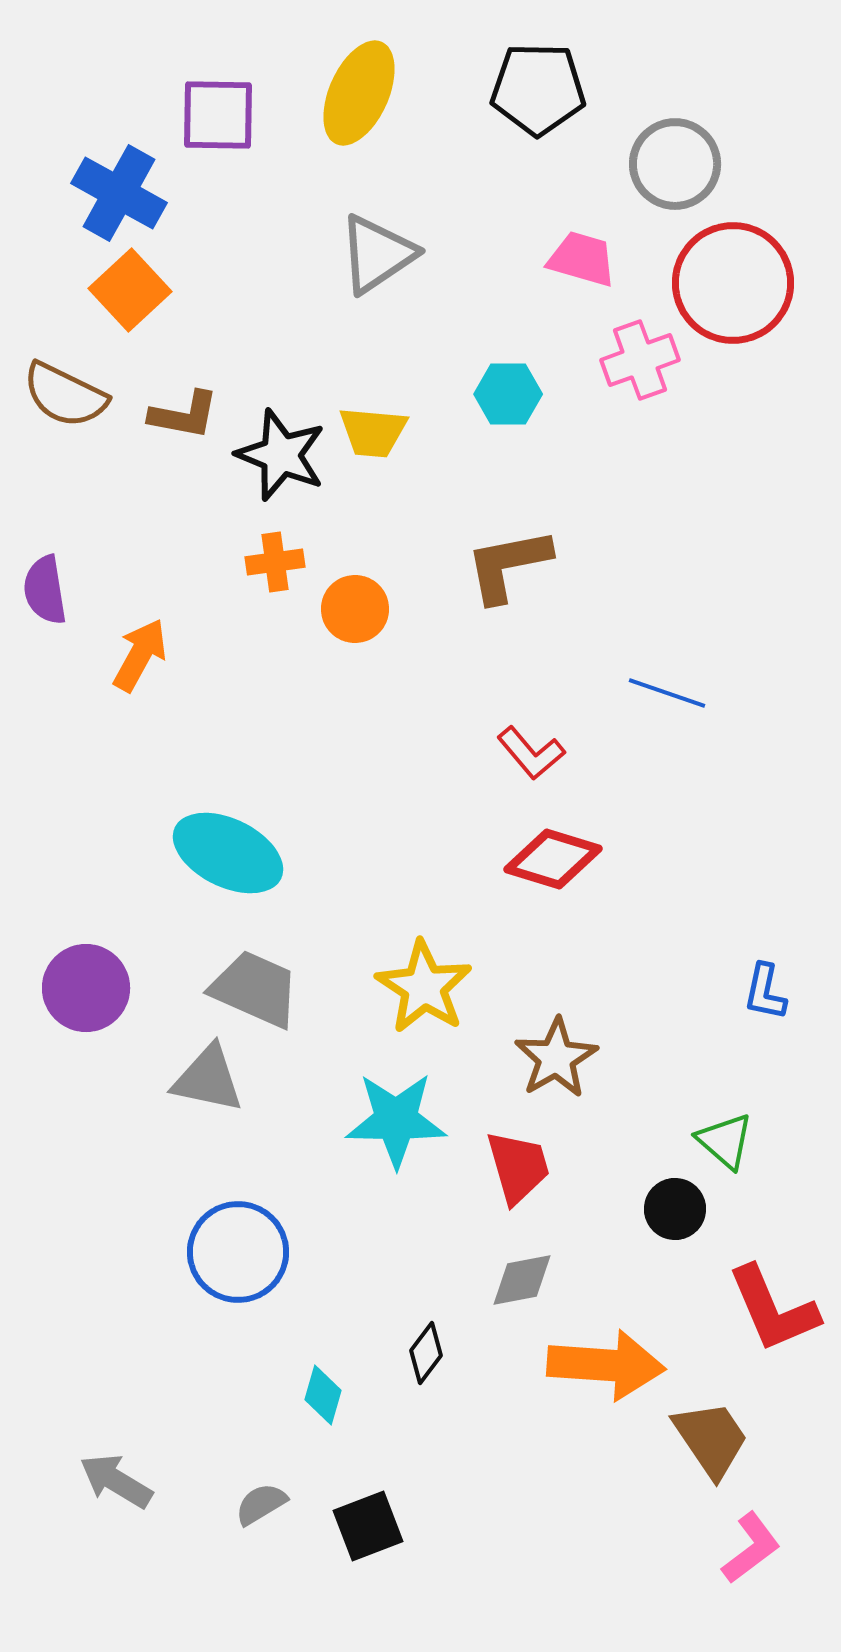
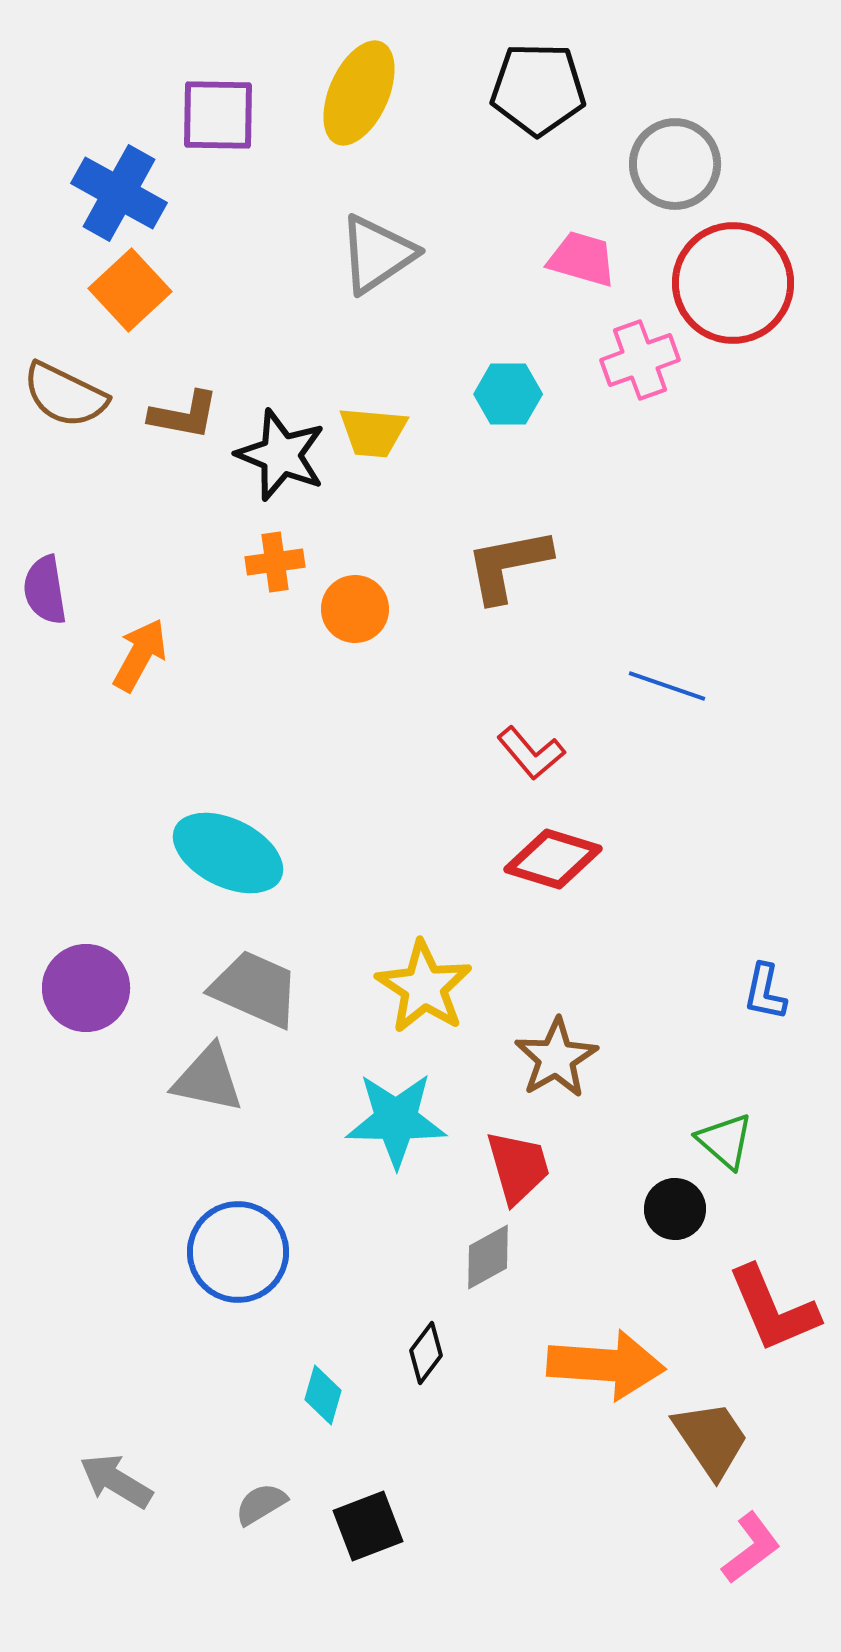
blue line at (667, 693): moved 7 px up
gray diamond at (522, 1280): moved 34 px left, 23 px up; rotated 18 degrees counterclockwise
